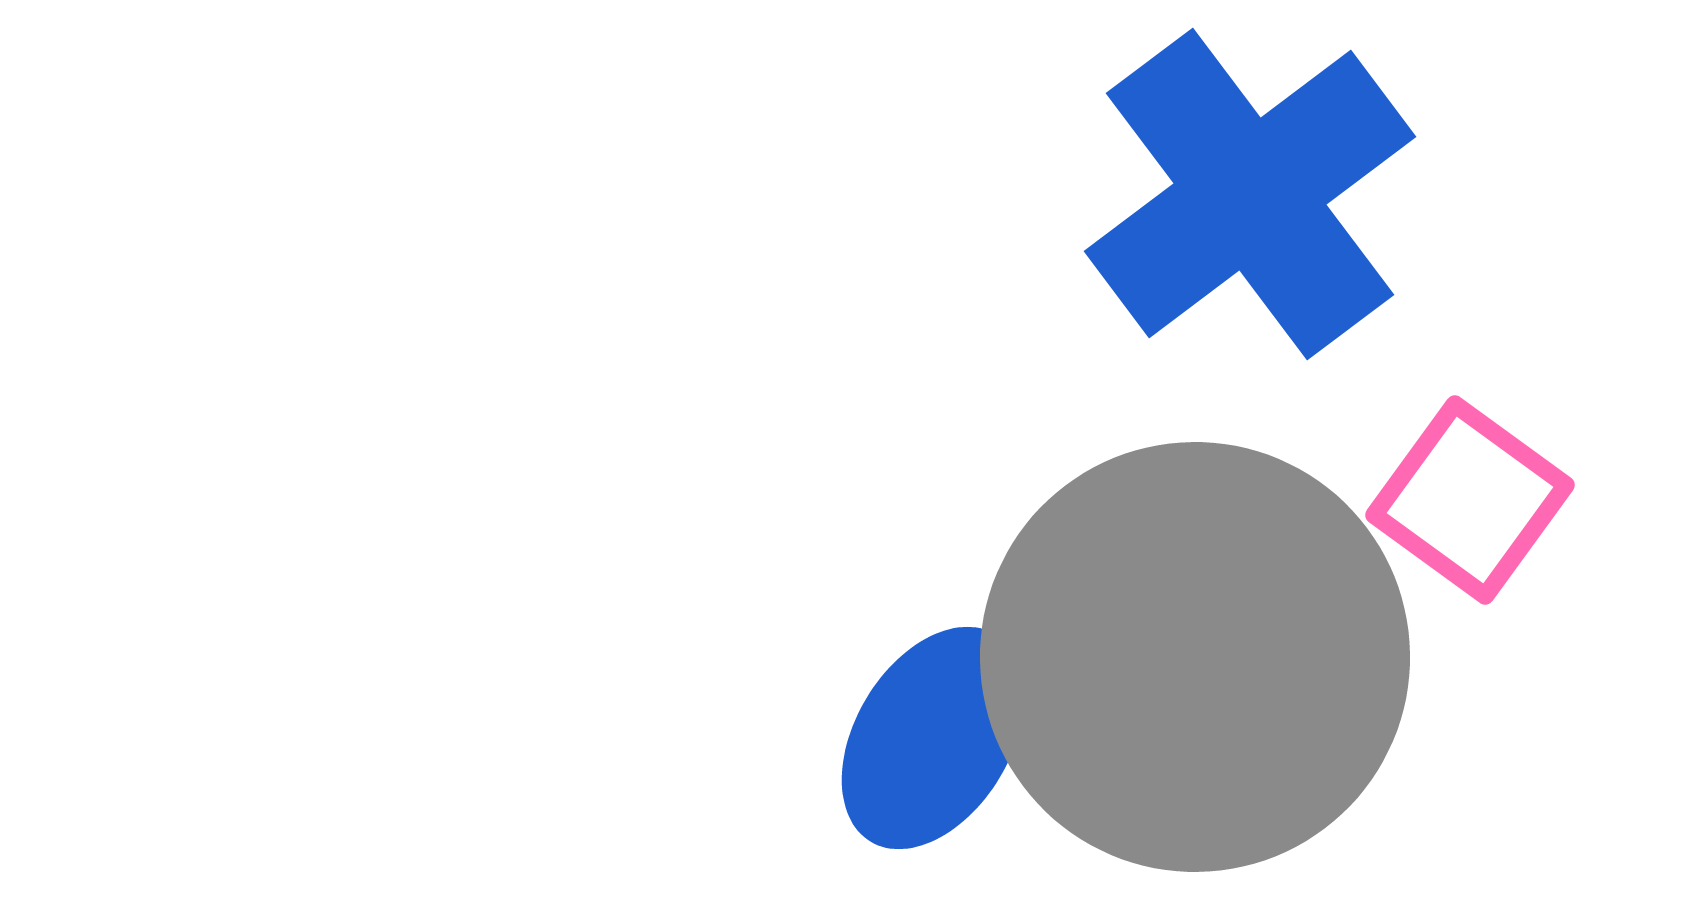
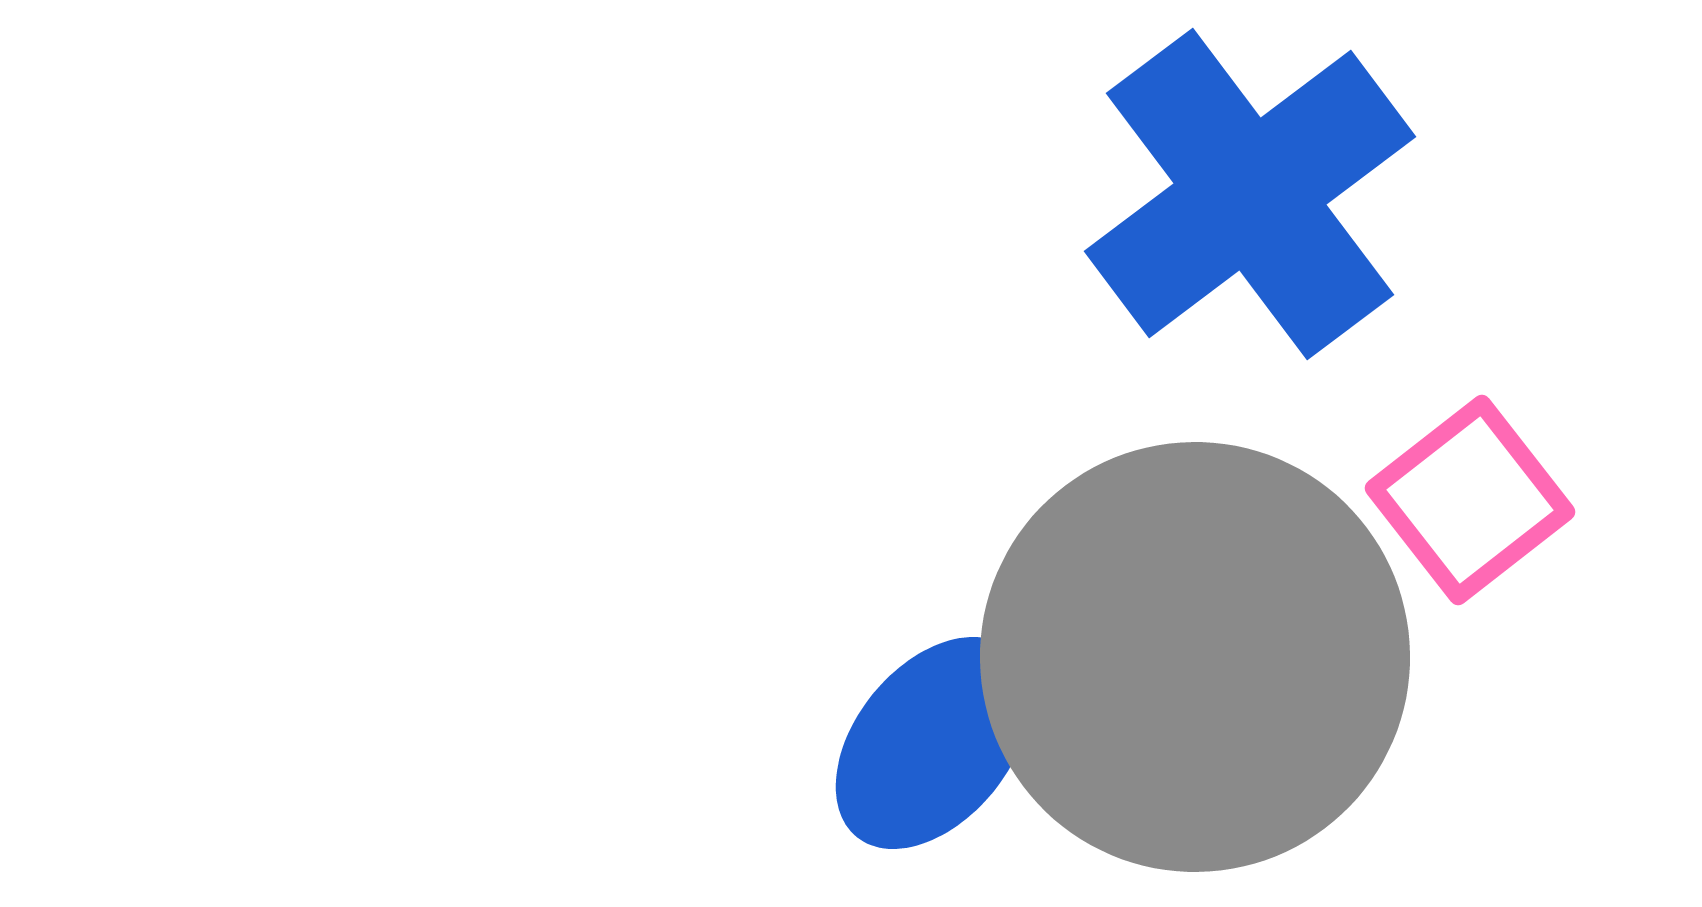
pink square: rotated 16 degrees clockwise
blue ellipse: moved 5 px down; rotated 8 degrees clockwise
